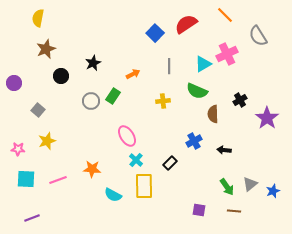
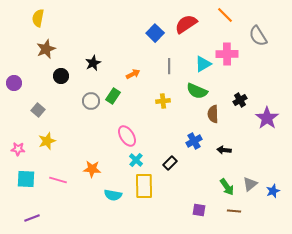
pink cross: rotated 25 degrees clockwise
pink line: rotated 36 degrees clockwise
cyan semicircle: rotated 18 degrees counterclockwise
